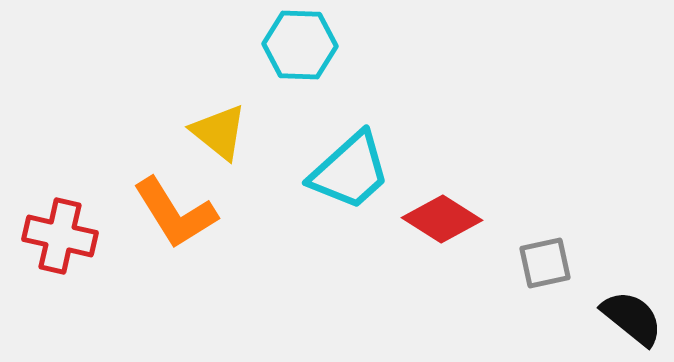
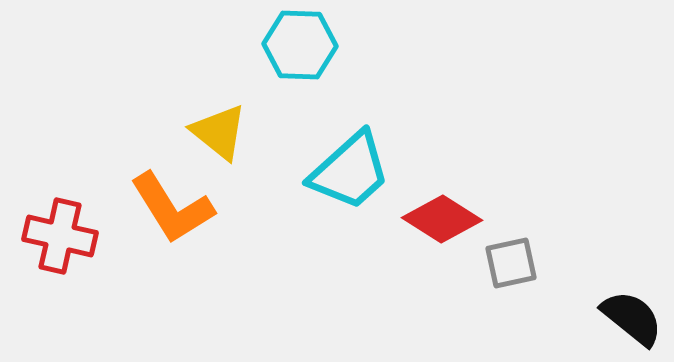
orange L-shape: moved 3 px left, 5 px up
gray square: moved 34 px left
